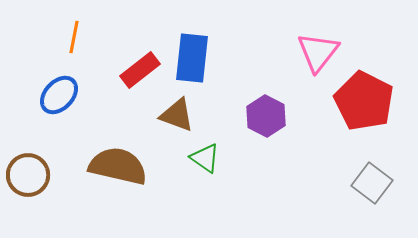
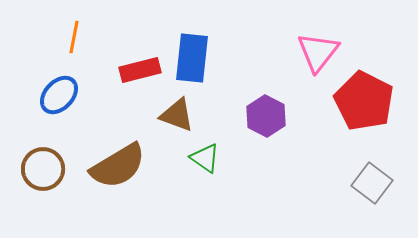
red rectangle: rotated 24 degrees clockwise
brown semicircle: rotated 136 degrees clockwise
brown circle: moved 15 px right, 6 px up
